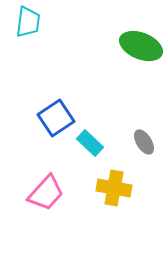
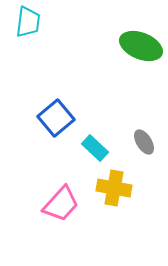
blue square: rotated 6 degrees counterclockwise
cyan rectangle: moved 5 px right, 5 px down
pink trapezoid: moved 15 px right, 11 px down
